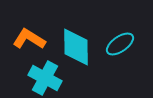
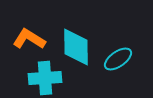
cyan ellipse: moved 2 px left, 15 px down
cyan cross: rotated 32 degrees counterclockwise
